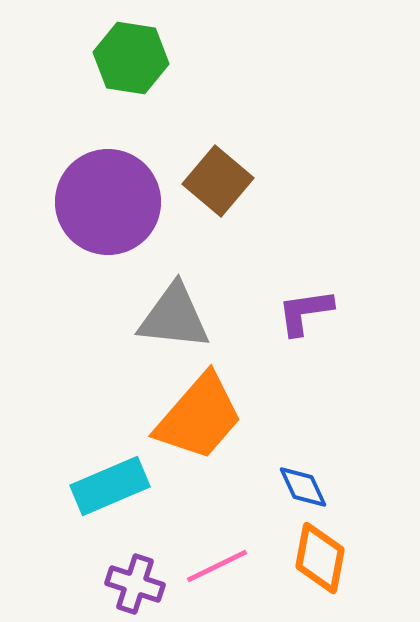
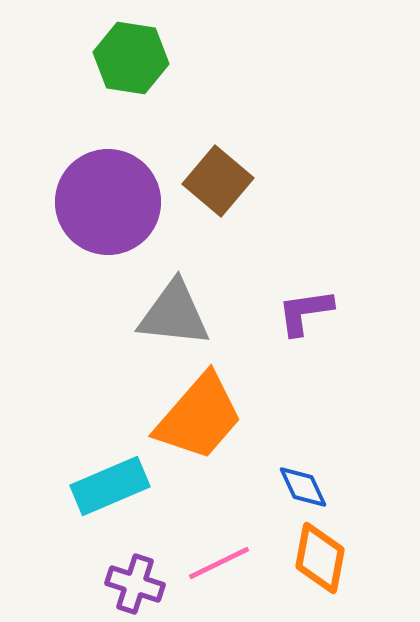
gray triangle: moved 3 px up
pink line: moved 2 px right, 3 px up
